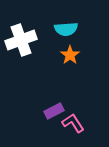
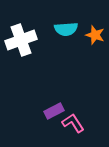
orange star: moved 25 px right, 20 px up; rotated 18 degrees counterclockwise
